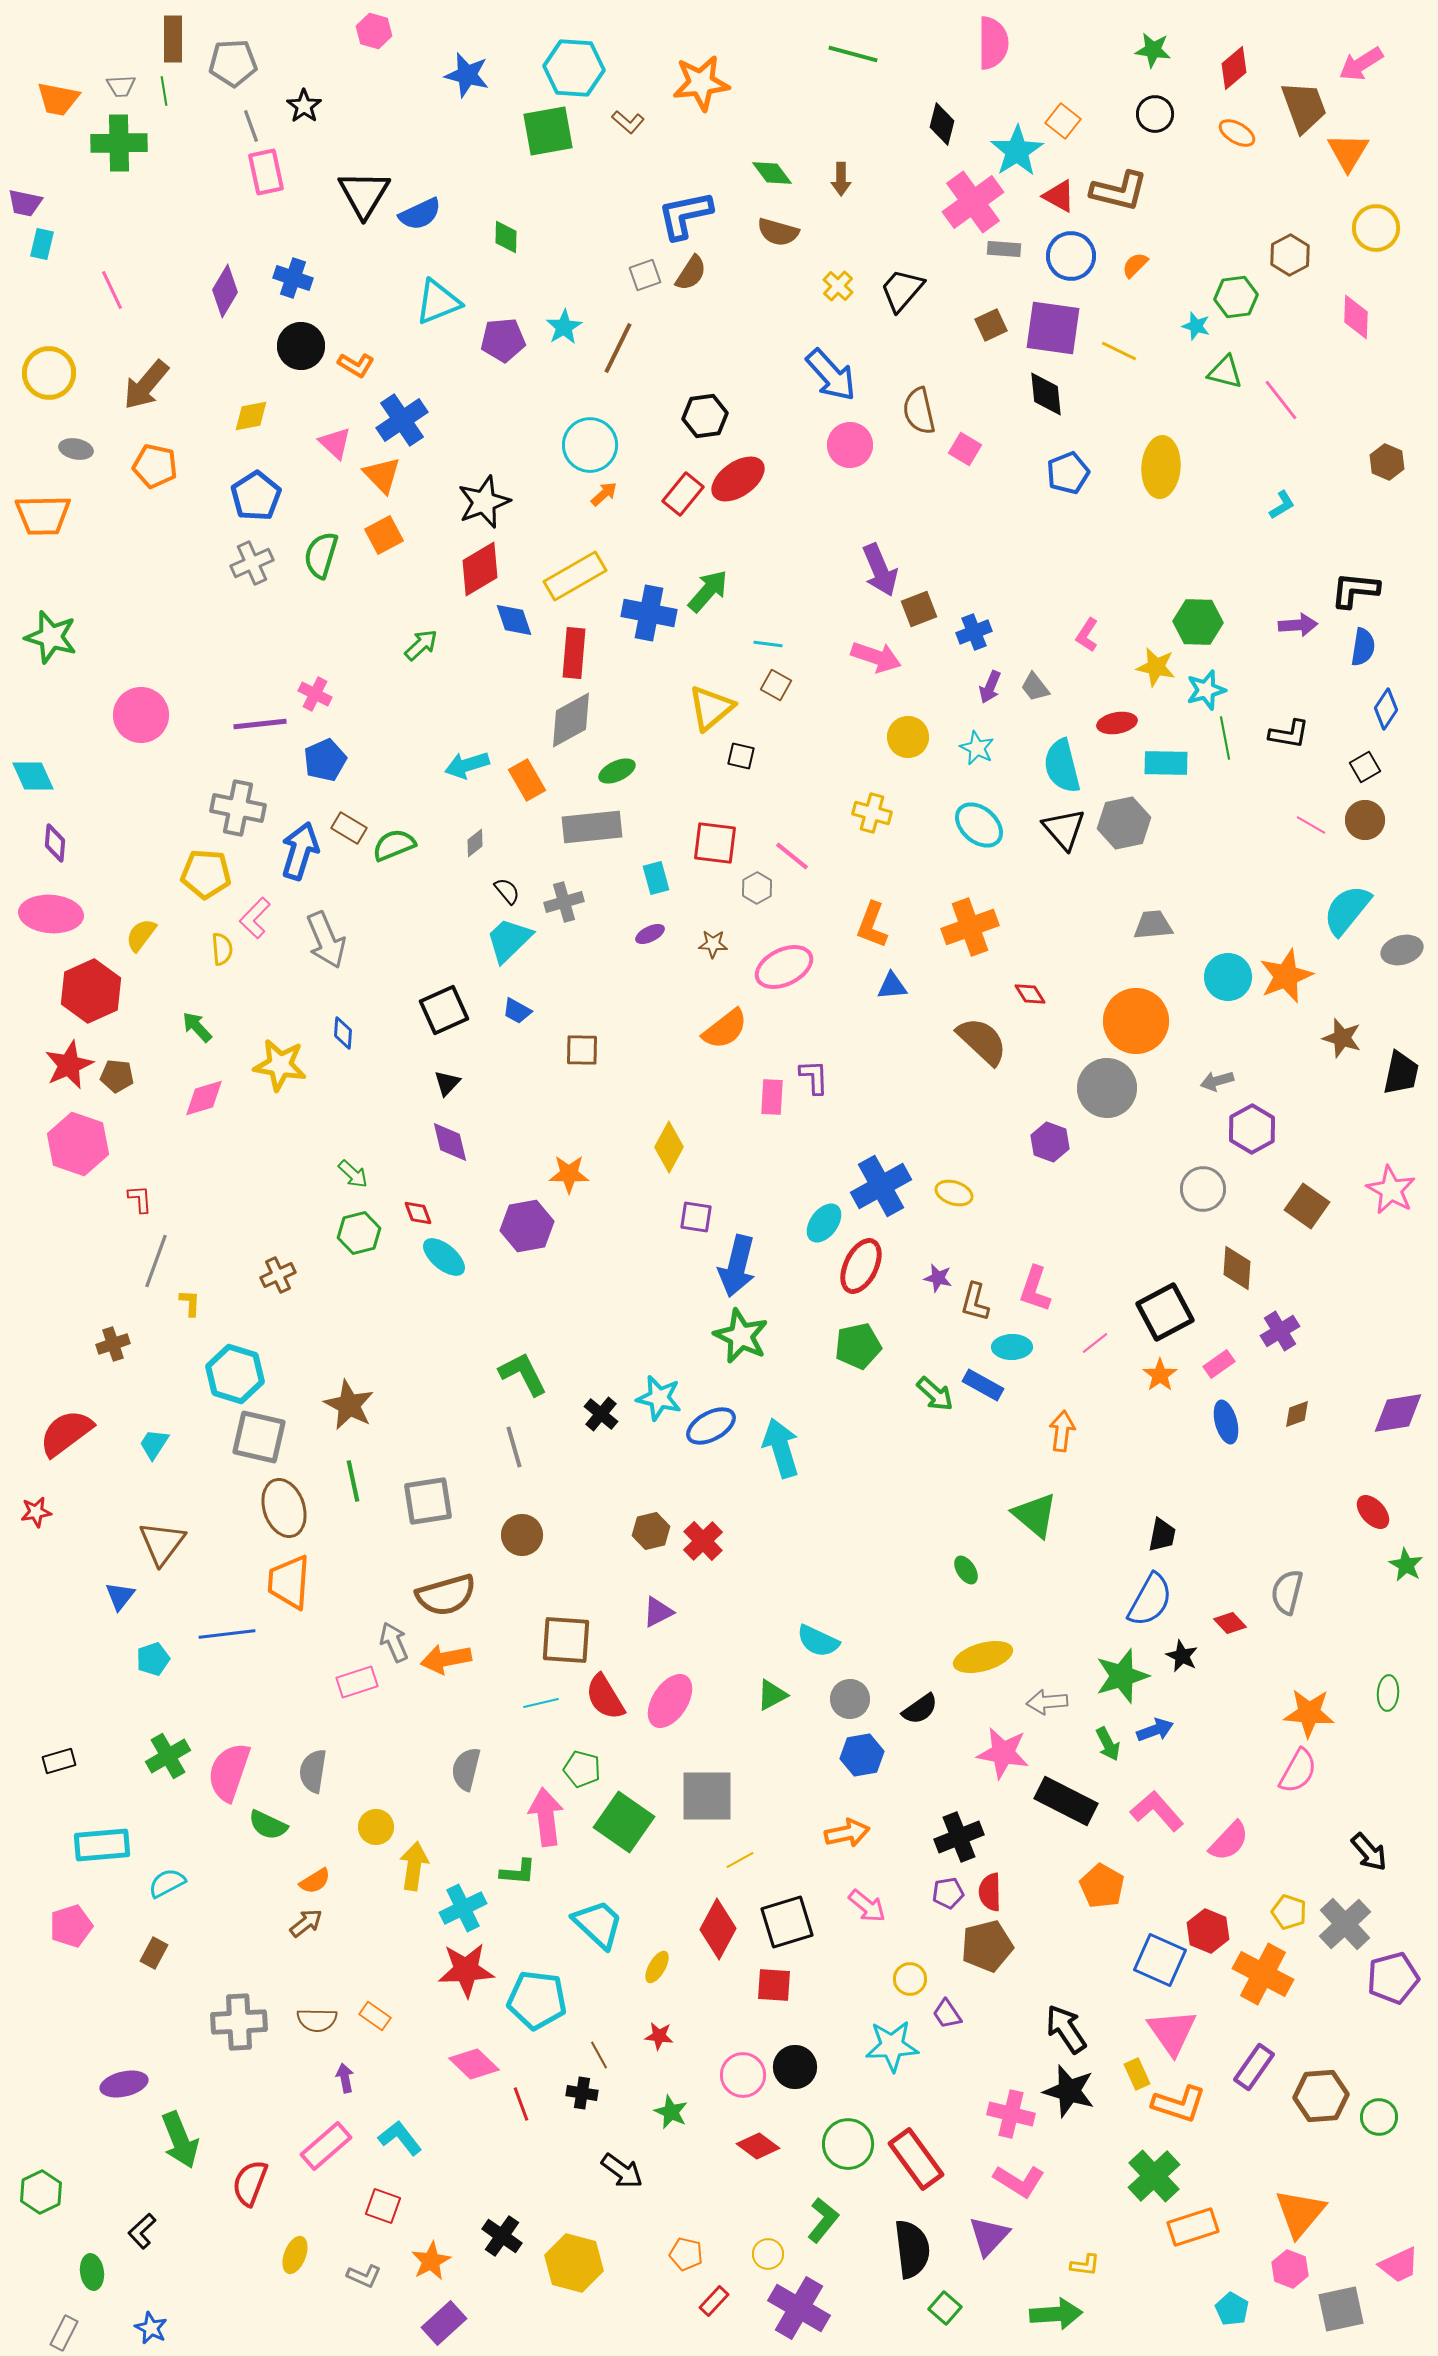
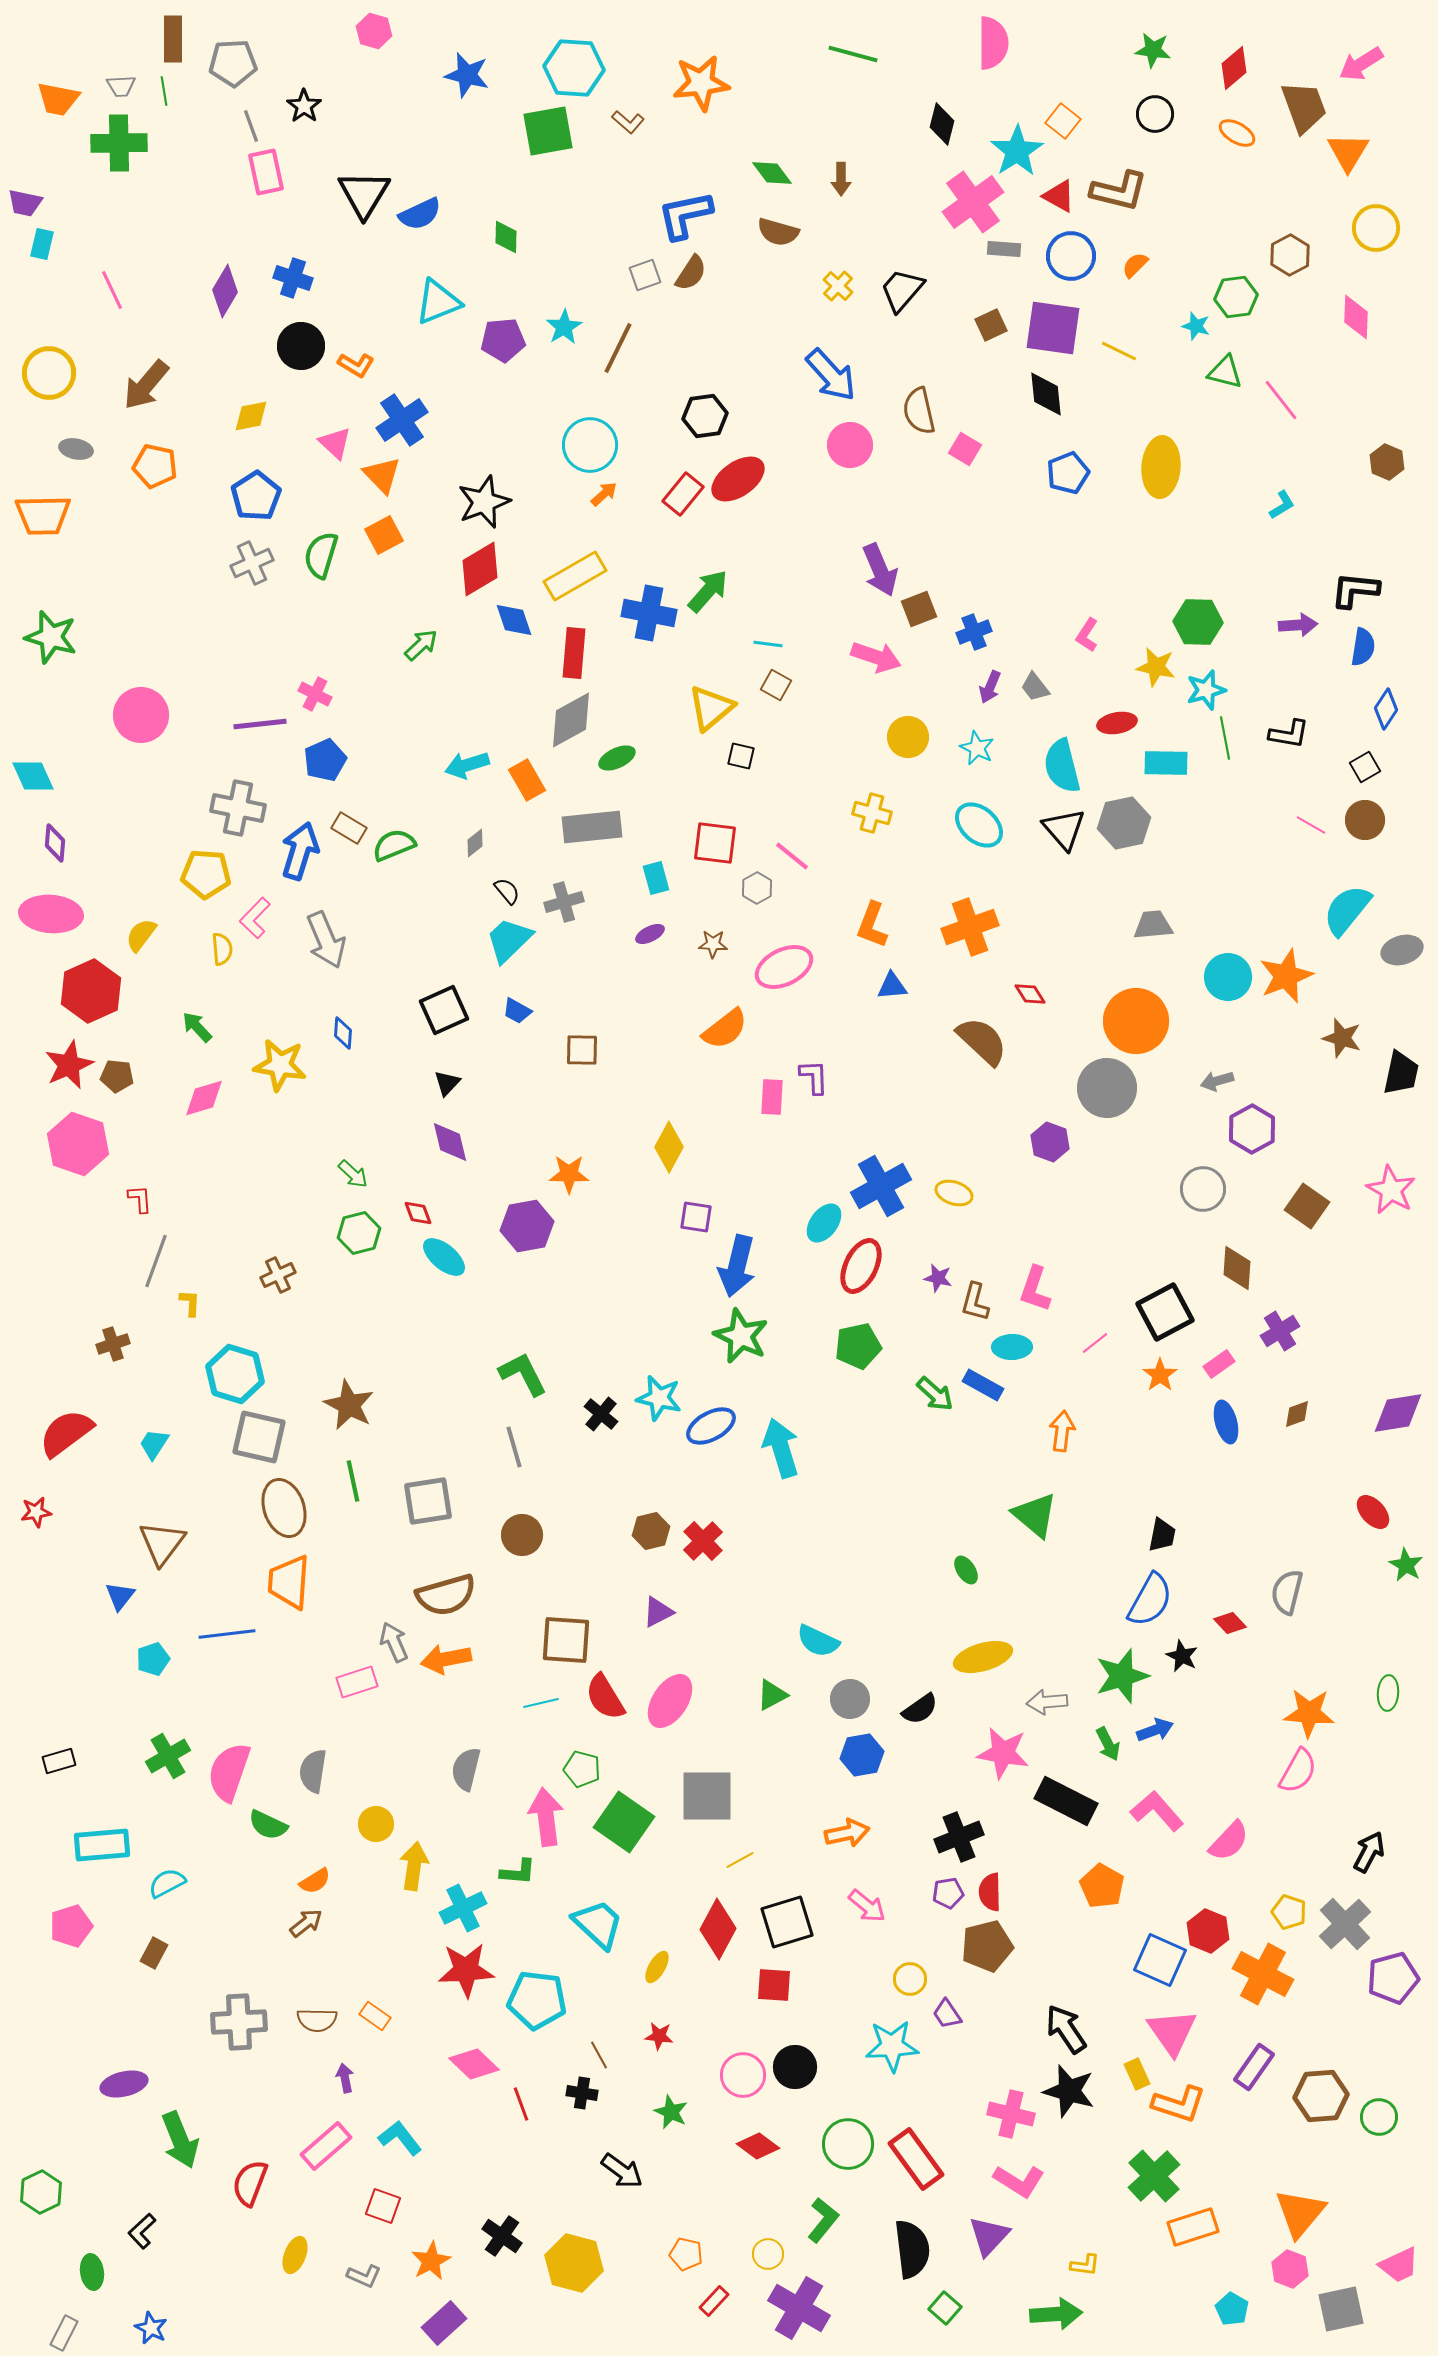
green ellipse at (617, 771): moved 13 px up
yellow circle at (376, 1827): moved 3 px up
black arrow at (1369, 1852): rotated 111 degrees counterclockwise
